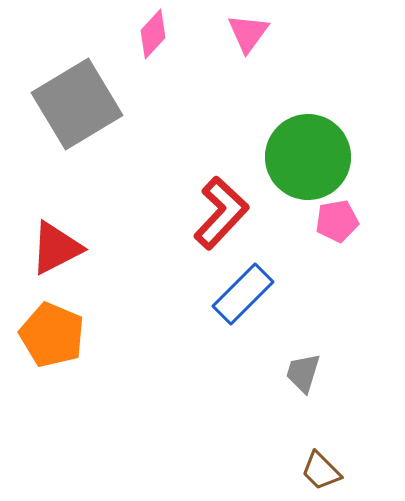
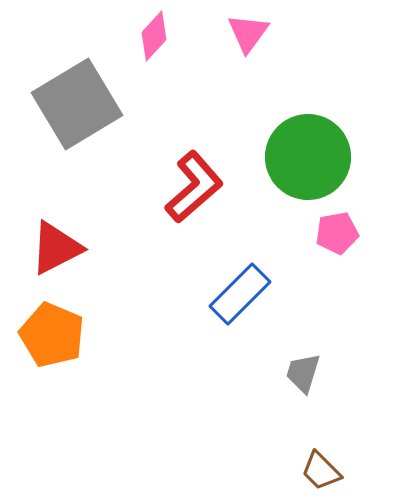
pink diamond: moved 1 px right, 2 px down
red L-shape: moved 27 px left, 26 px up; rotated 6 degrees clockwise
pink pentagon: moved 12 px down
blue rectangle: moved 3 px left
